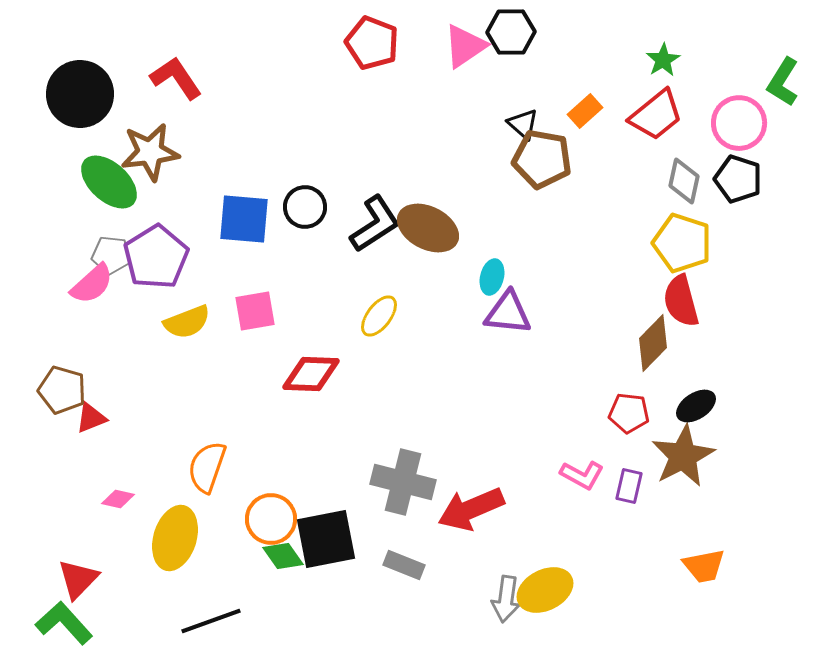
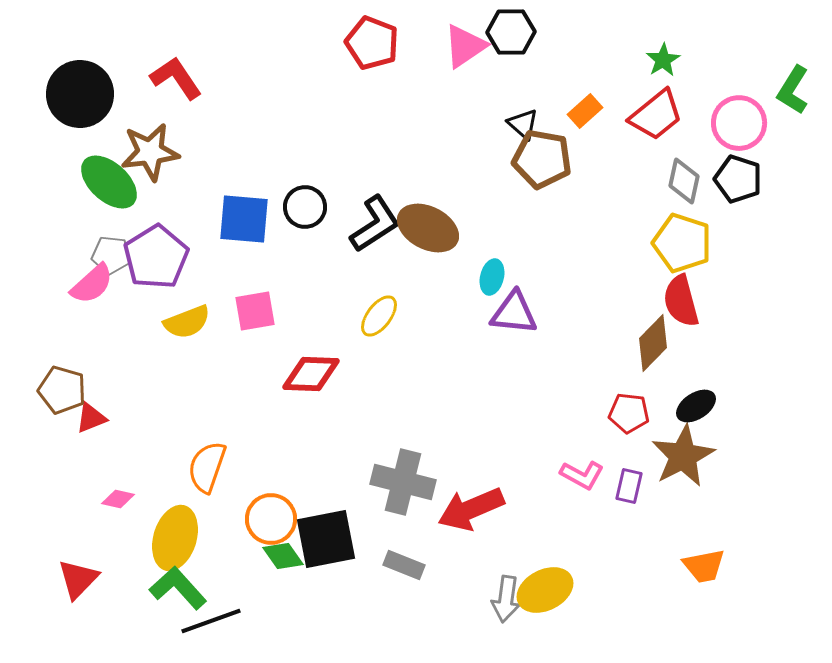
green L-shape at (783, 82): moved 10 px right, 8 px down
purple triangle at (508, 313): moved 6 px right
green L-shape at (64, 623): moved 114 px right, 35 px up
